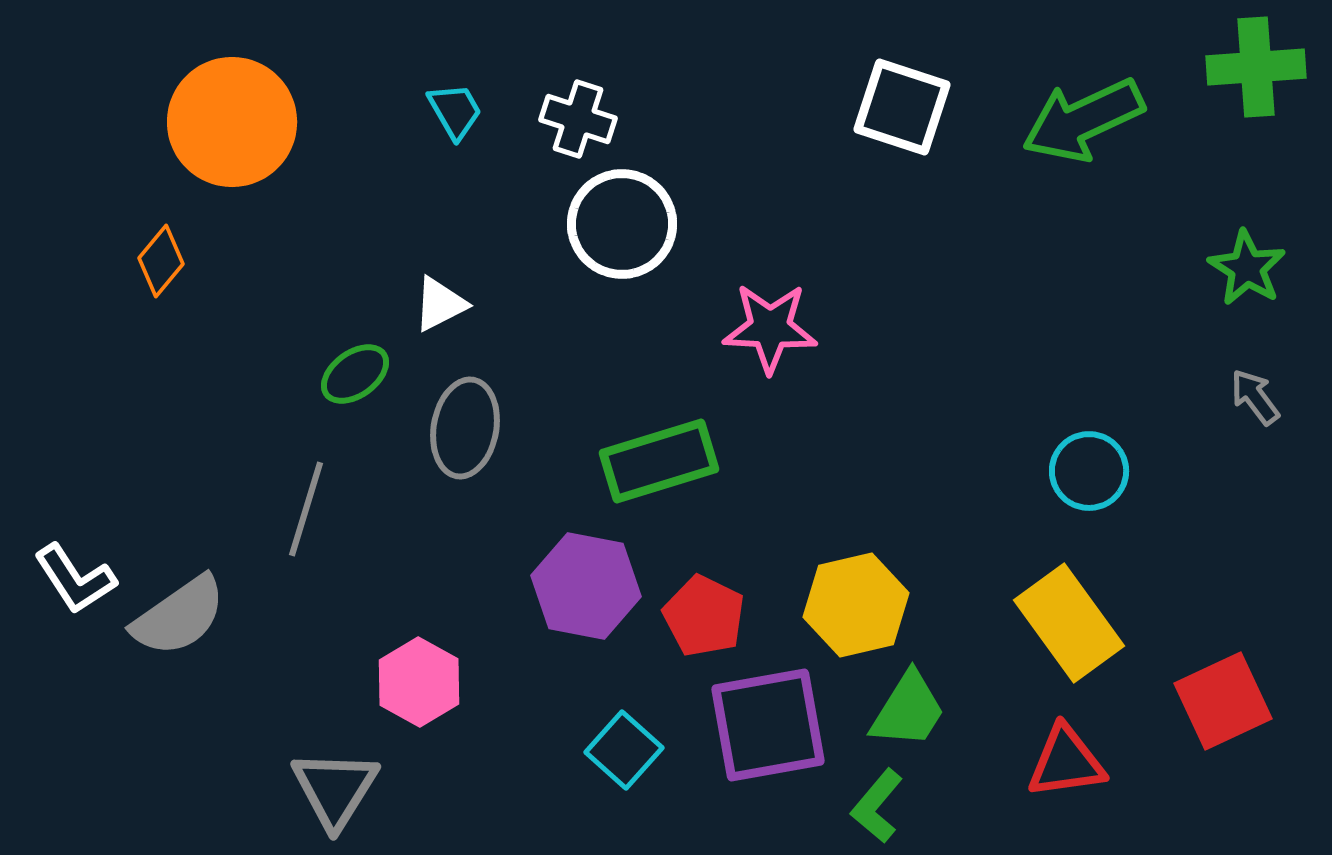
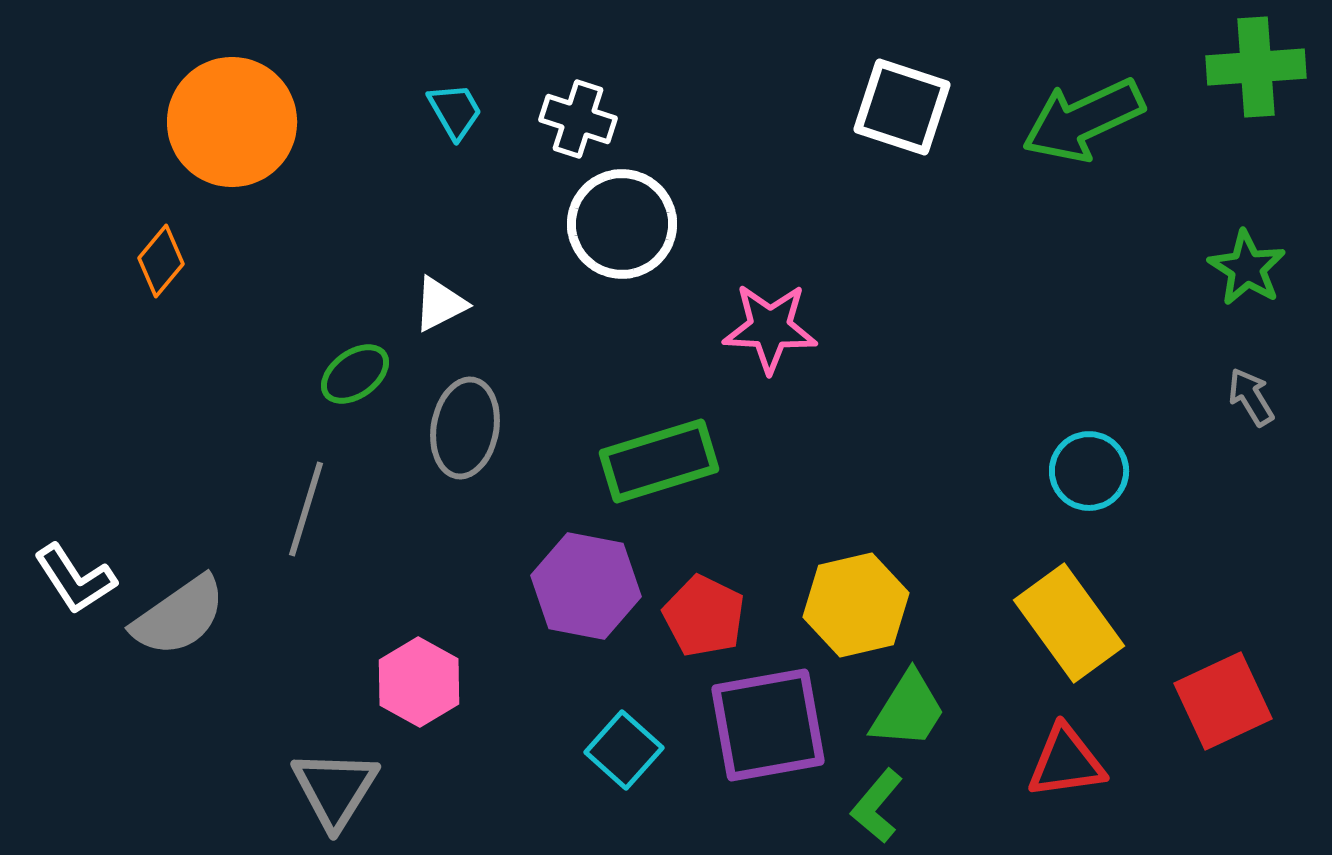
gray arrow: moved 4 px left; rotated 6 degrees clockwise
